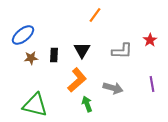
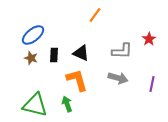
blue ellipse: moved 10 px right
red star: moved 1 px left, 1 px up
black triangle: moved 1 px left, 3 px down; rotated 36 degrees counterclockwise
brown star: rotated 24 degrees clockwise
orange L-shape: rotated 65 degrees counterclockwise
purple line: rotated 21 degrees clockwise
gray arrow: moved 5 px right, 10 px up
green arrow: moved 20 px left
